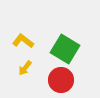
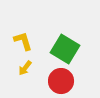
yellow L-shape: rotated 35 degrees clockwise
red circle: moved 1 px down
